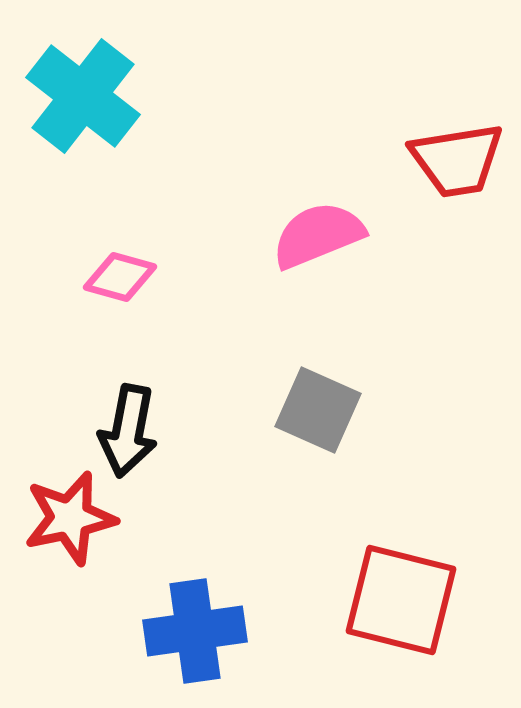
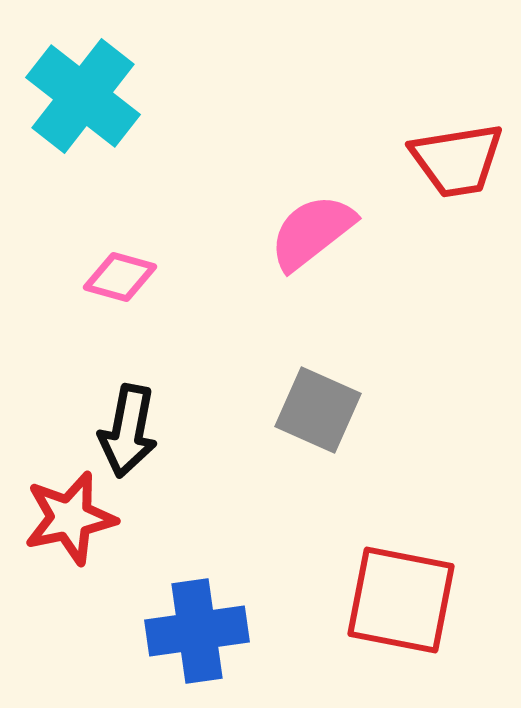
pink semicircle: moved 6 px left, 3 px up; rotated 16 degrees counterclockwise
red square: rotated 3 degrees counterclockwise
blue cross: moved 2 px right
